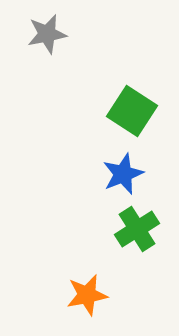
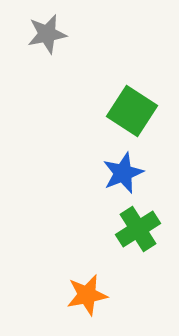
blue star: moved 1 px up
green cross: moved 1 px right
